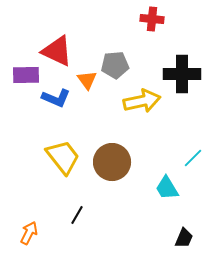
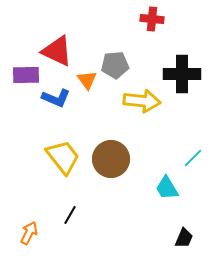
yellow arrow: rotated 18 degrees clockwise
brown circle: moved 1 px left, 3 px up
black line: moved 7 px left
